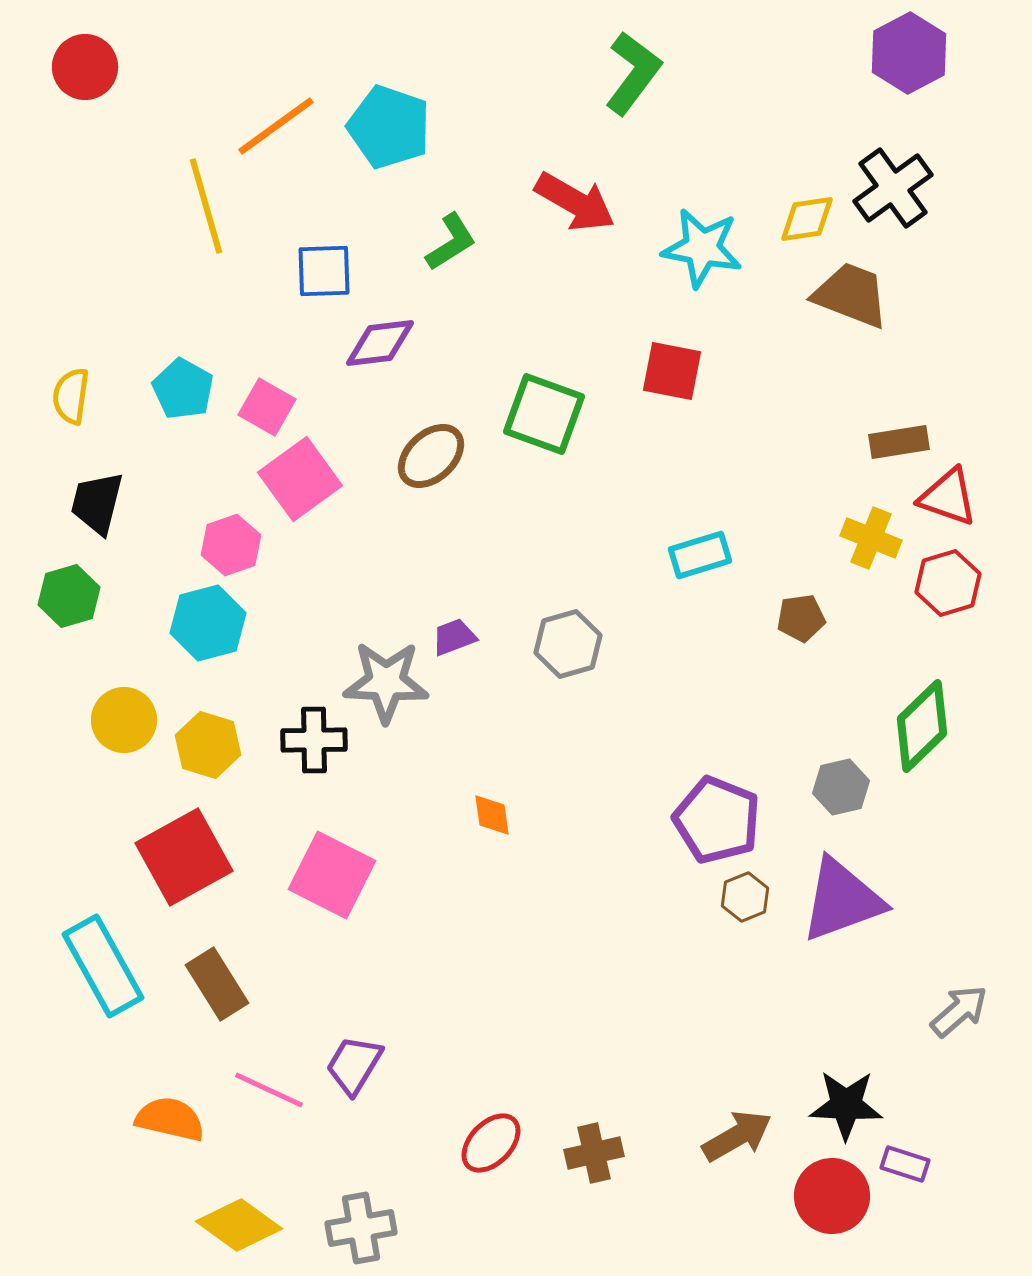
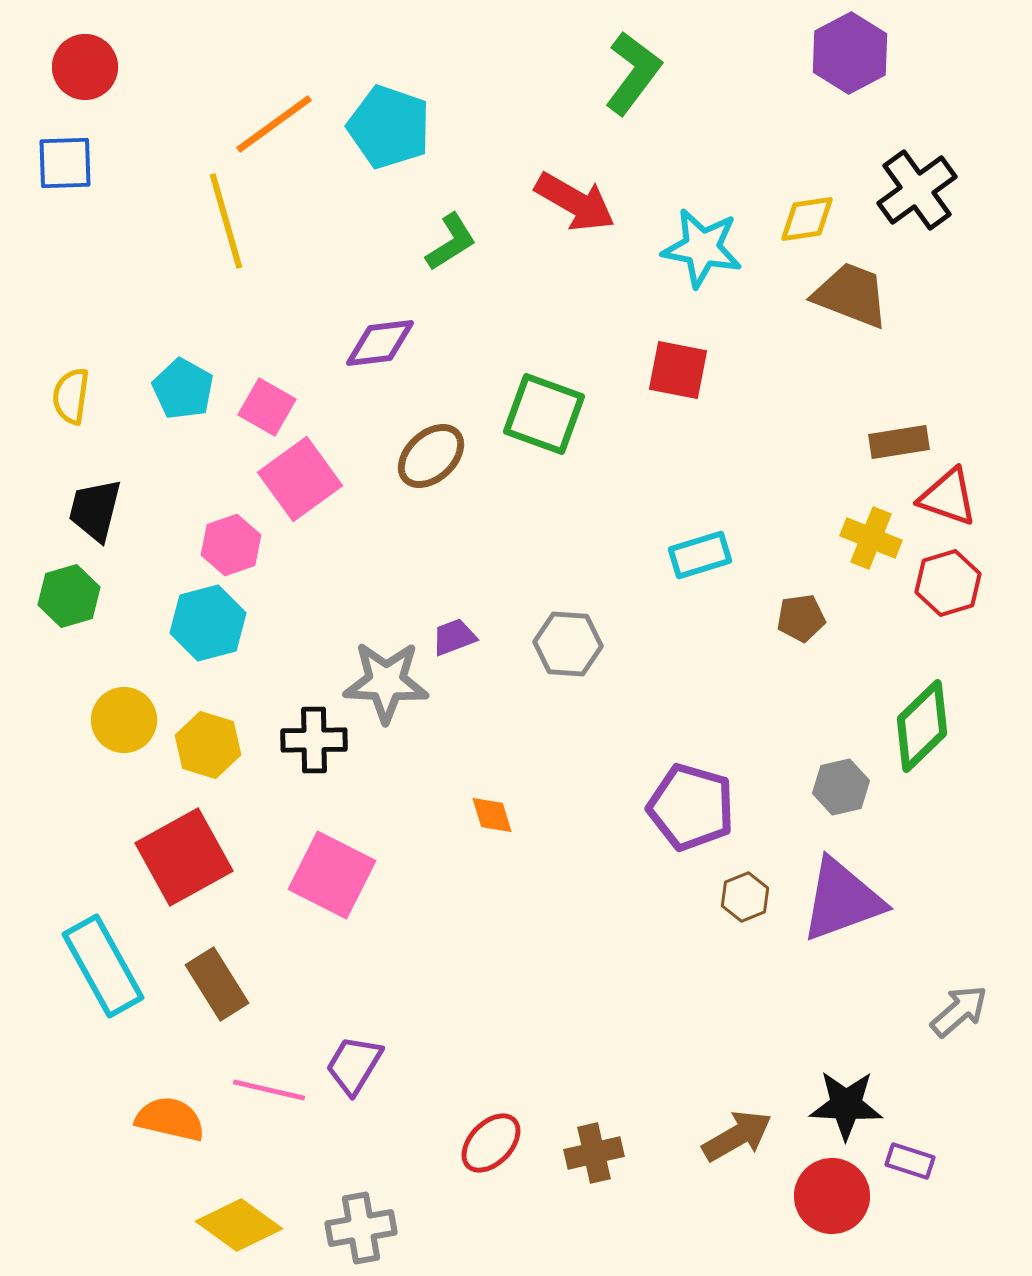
purple hexagon at (909, 53): moved 59 px left
orange line at (276, 126): moved 2 px left, 2 px up
black cross at (893, 188): moved 24 px right, 2 px down
yellow line at (206, 206): moved 20 px right, 15 px down
blue square at (324, 271): moved 259 px left, 108 px up
red square at (672, 371): moved 6 px right, 1 px up
black trapezoid at (97, 503): moved 2 px left, 7 px down
gray hexagon at (568, 644): rotated 20 degrees clockwise
orange diamond at (492, 815): rotated 9 degrees counterclockwise
purple pentagon at (717, 820): moved 26 px left, 13 px up; rotated 6 degrees counterclockwise
pink line at (269, 1090): rotated 12 degrees counterclockwise
purple rectangle at (905, 1164): moved 5 px right, 3 px up
